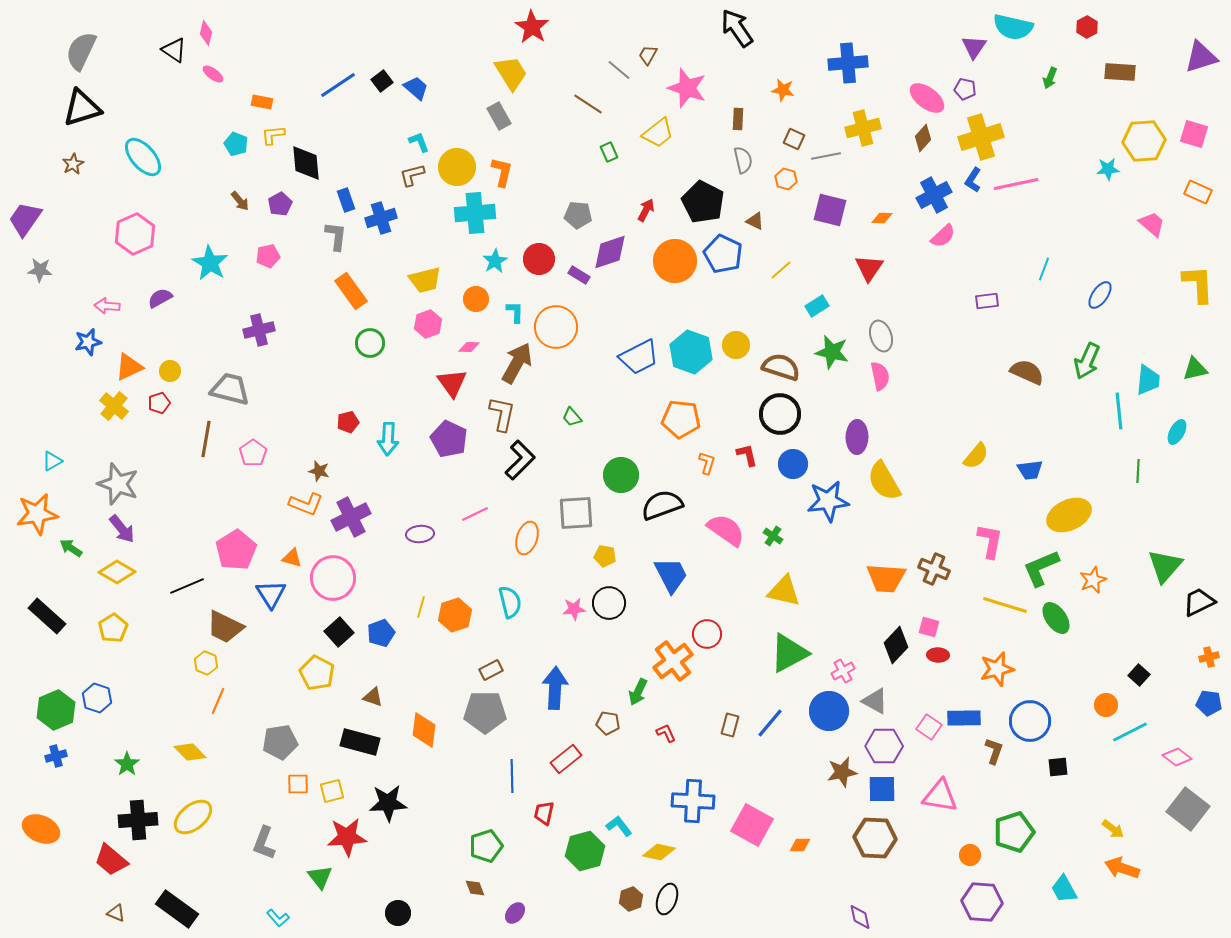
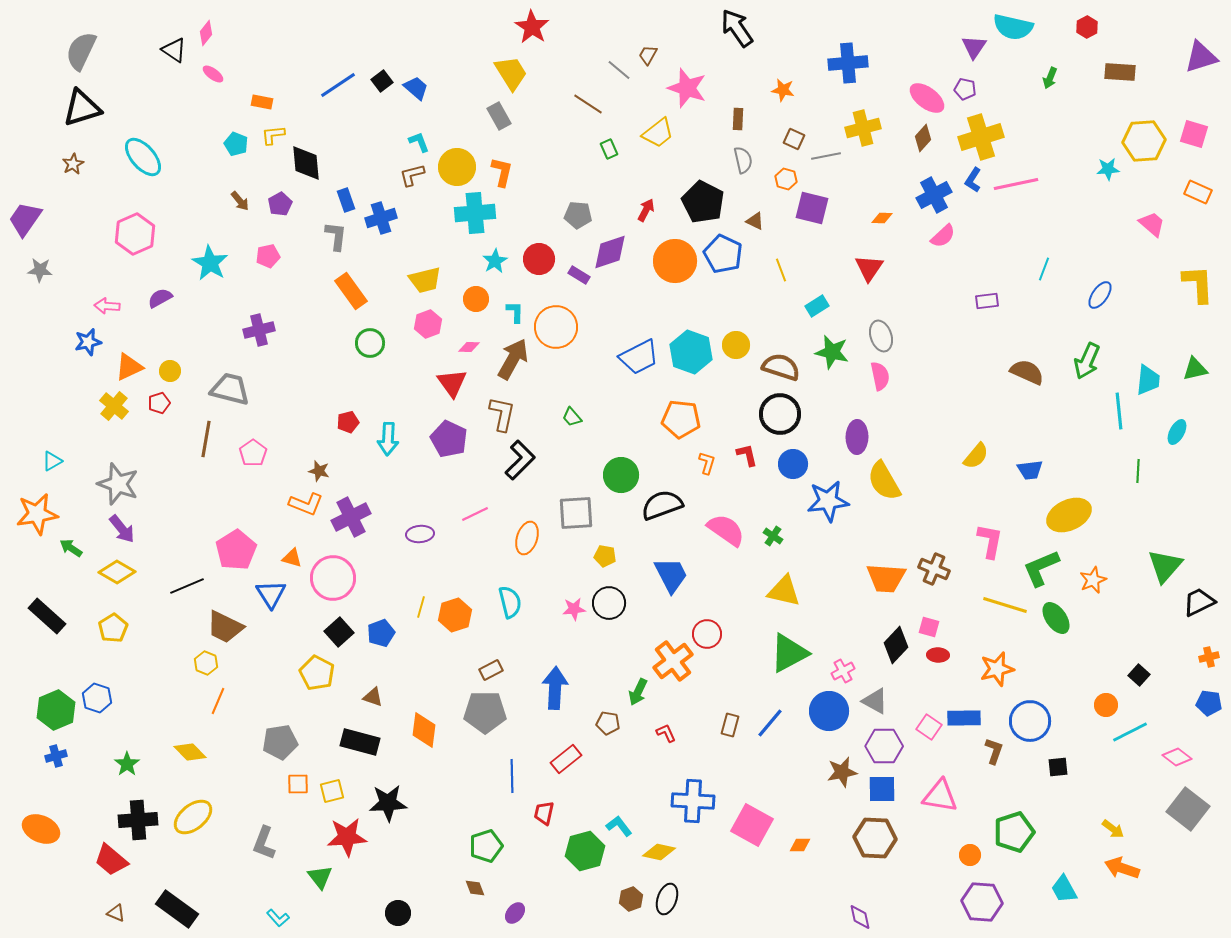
pink diamond at (206, 33): rotated 25 degrees clockwise
green rectangle at (609, 152): moved 3 px up
purple square at (830, 210): moved 18 px left, 2 px up
yellow line at (781, 270): rotated 70 degrees counterclockwise
brown arrow at (517, 363): moved 4 px left, 4 px up
